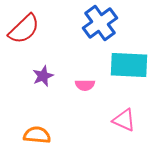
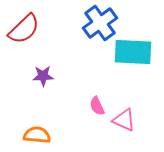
cyan rectangle: moved 4 px right, 13 px up
purple star: rotated 20 degrees clockwise
pink semicircle: moved 12 px right, 21 px down; rotated 66 degrees clockwise
